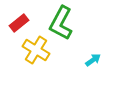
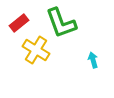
green L-shape: rotated 48 degrees counterclockwise
cyan arrow: rotated 70 degrees counterclockwise
